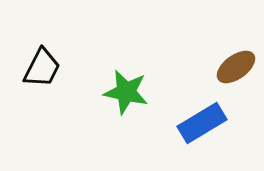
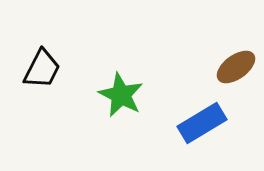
black trapezoid: moved 1 px down
green star: moved 5 px left, 3 px down; rotated 15 degrees clockwise
